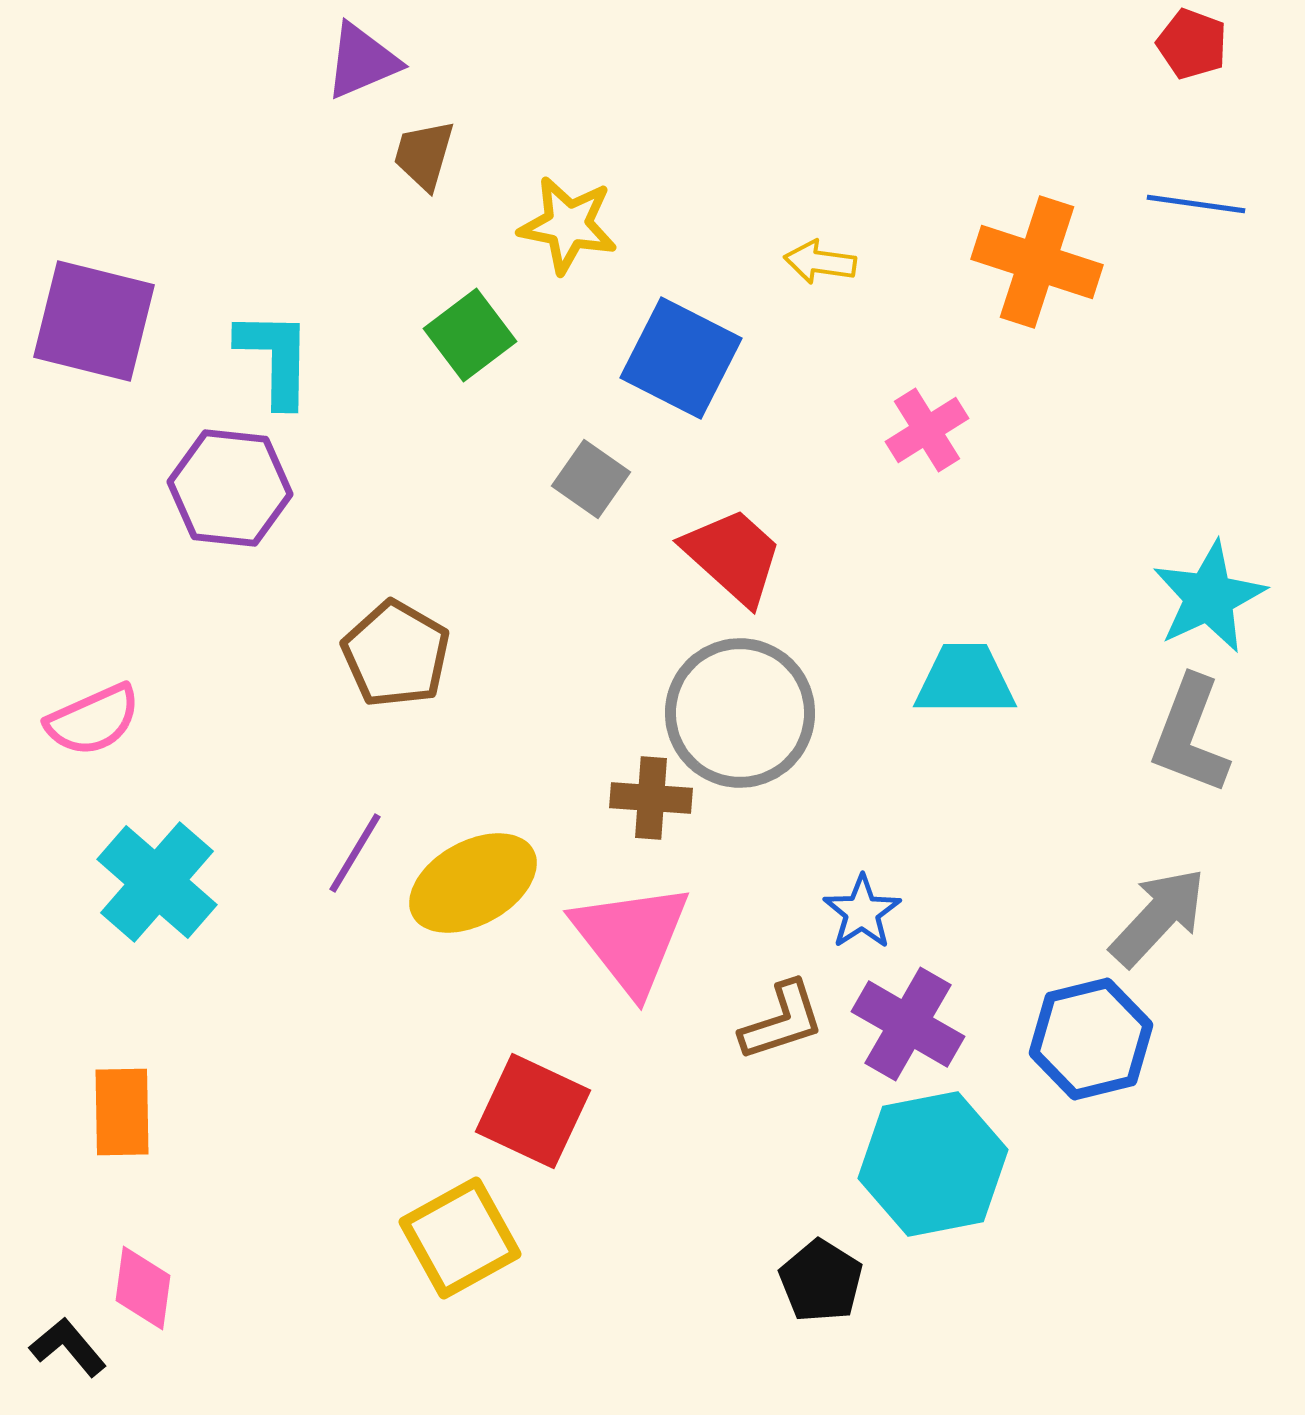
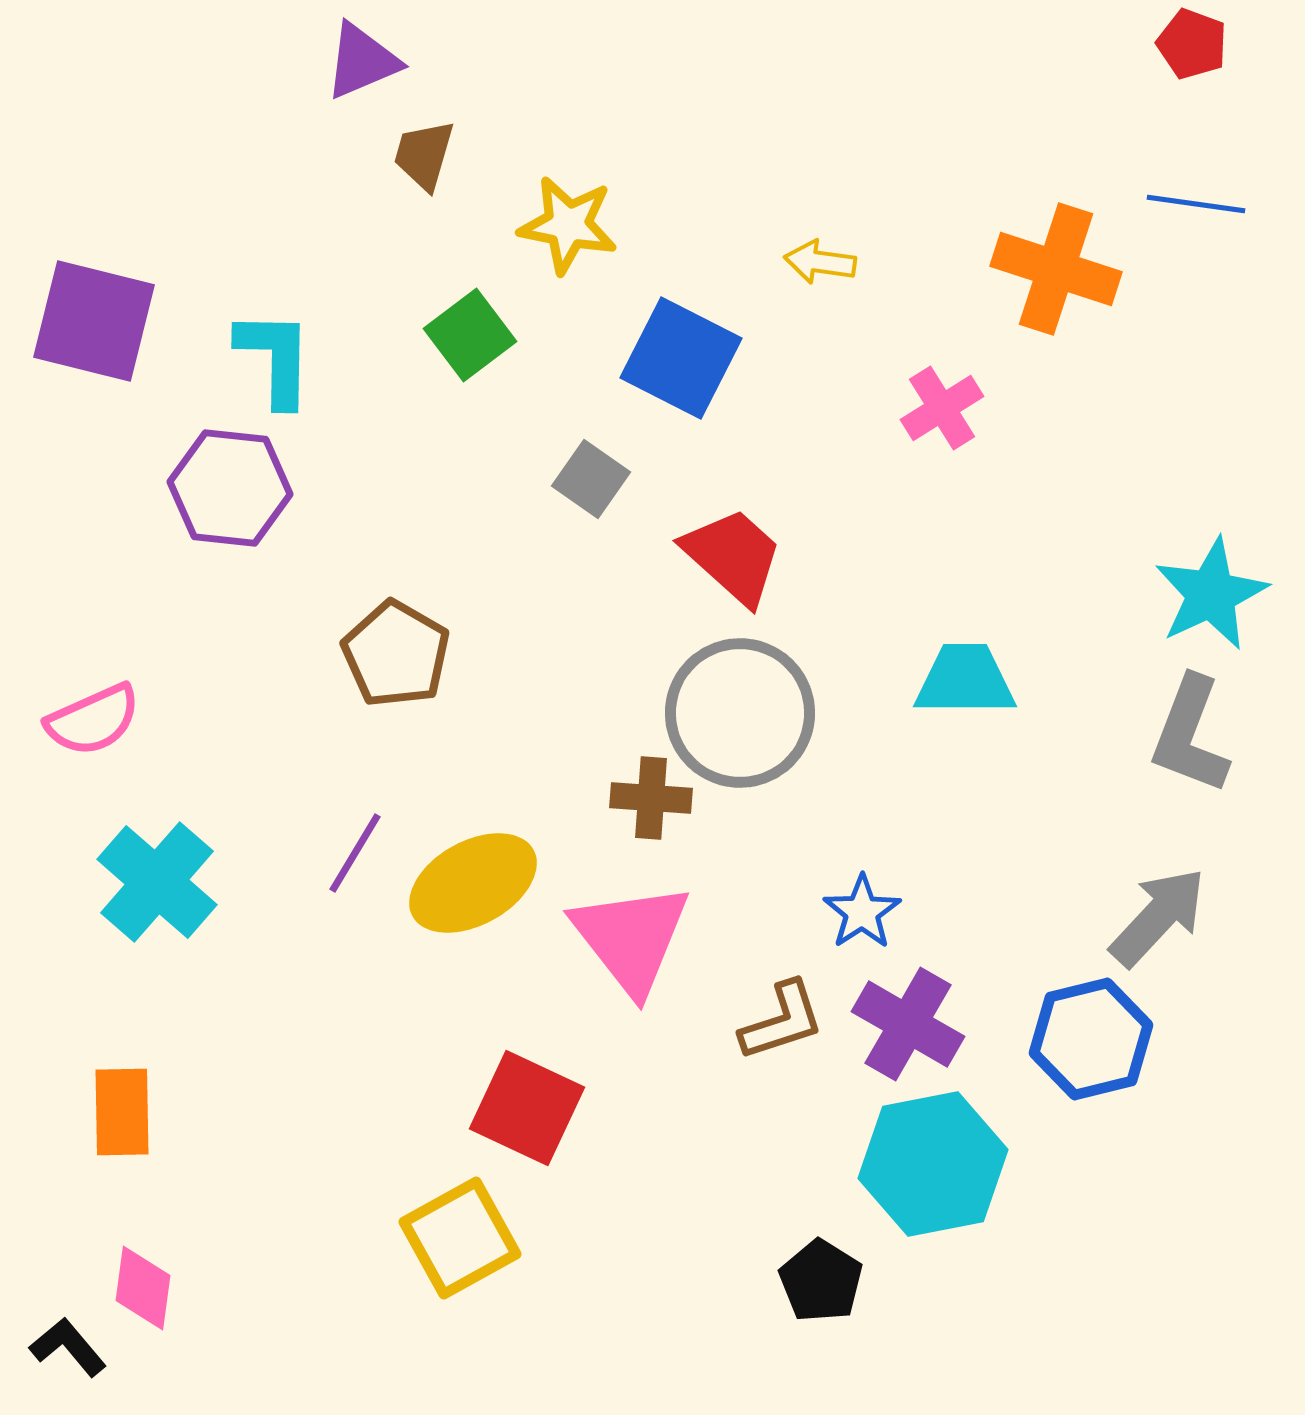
orange cross: moved 19 px right, 7 px down
pink cross: moved 15 px right, 22 px up
cyan star: moved 2 px right, 3 px up
red square: moved 6 px left, 3 px up
